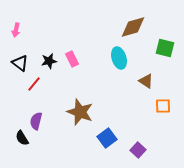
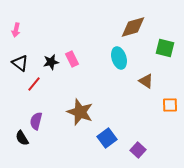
black star: moved 2 px right, 1 px down
orange square: moved 7 px right, 1 px up
